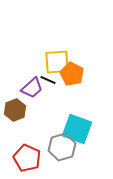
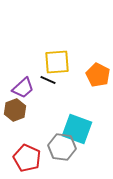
orange pentagon: moved 26 px right, 1 px down
purple trapezoid: moved 9 px left
gray hexagon: rotated 24 degrees clockwise
